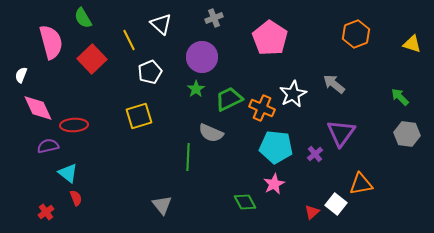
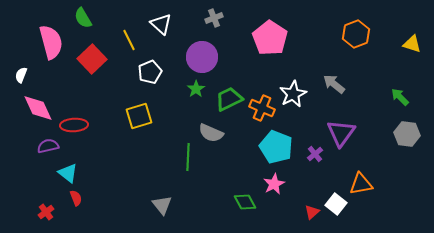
cyan pentagon: rotated 16 degrees clockwise
